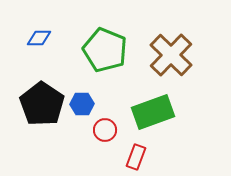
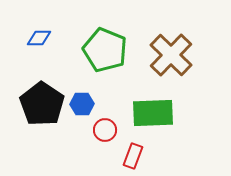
green rectangle: moved 1 px down; rotated 18 degrees clockwise
red rectangle: moved 3 px left, 1 px up
